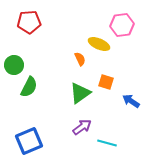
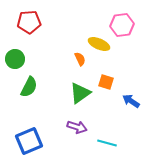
green circle: moved 1 px right, 6 px up
purple arrow: moved 5 px left; rotated 54 degrees clockwise
